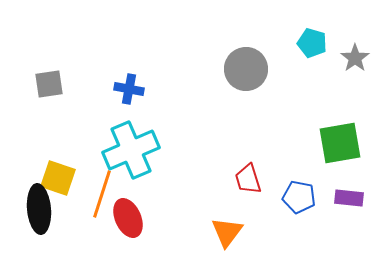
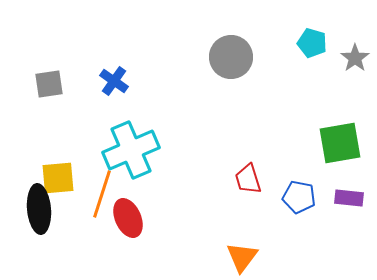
gray circle: moved 15 px left, 12 px up
blue cross: moved 15 px left, 8 px up; rotated 24 degrees clockwise
yellow square: rotated 24 degrees counterclockwise
orange triangle: moved 15 px right, 25 px down
